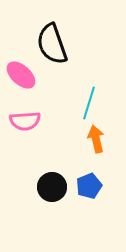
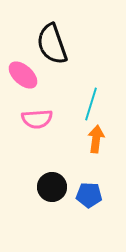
pink ellipse: moved 2 px right
cyan line: moved 2 px right, 1 px down
pink semicircle: moved 12 px right, 2 px up
orange arrow: rotated 20 degrees clockwise
blue pentagon: moved 9 px down; rotated 25 degrees clockwise
